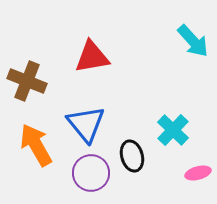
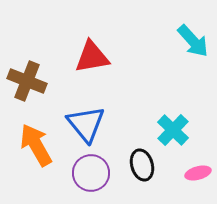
black ellipse: moved 10 px right, 9 px down
